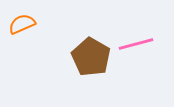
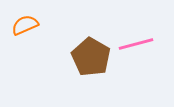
orange semicircle: moved 3 px right, 1 px down
